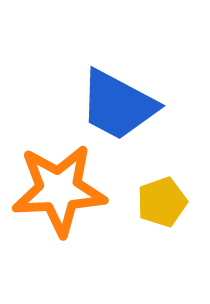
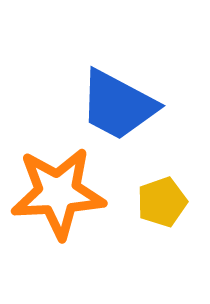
orange star: moved 1 px left, 3 px down
